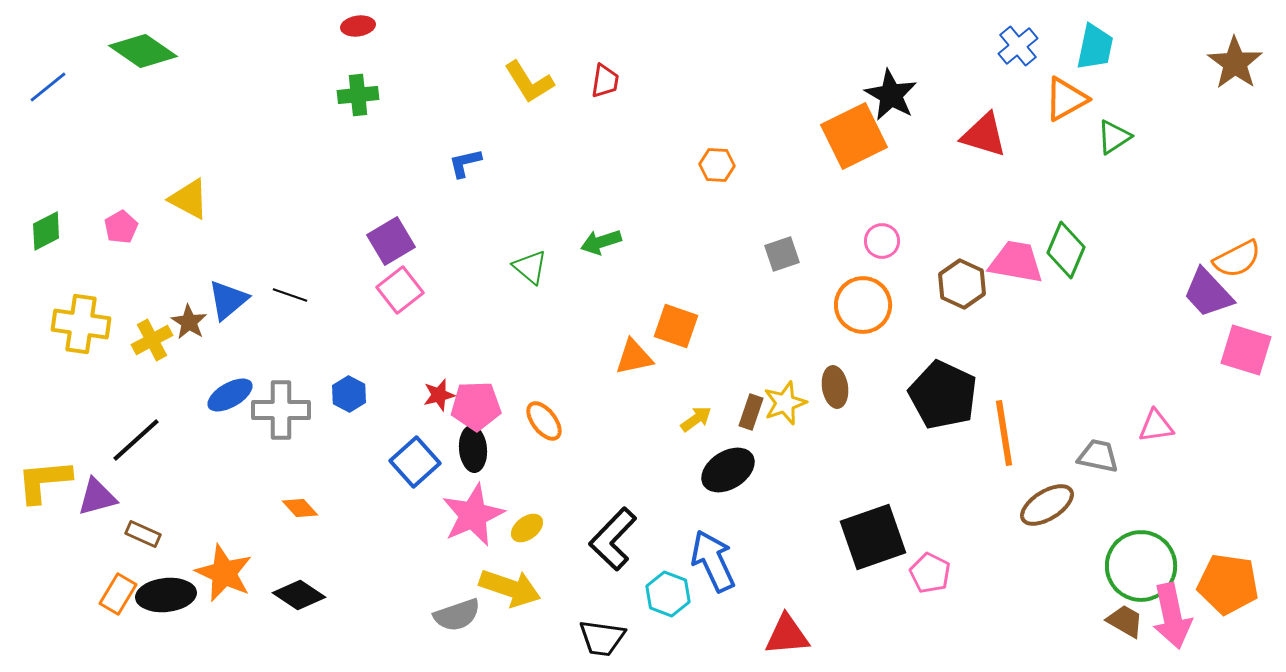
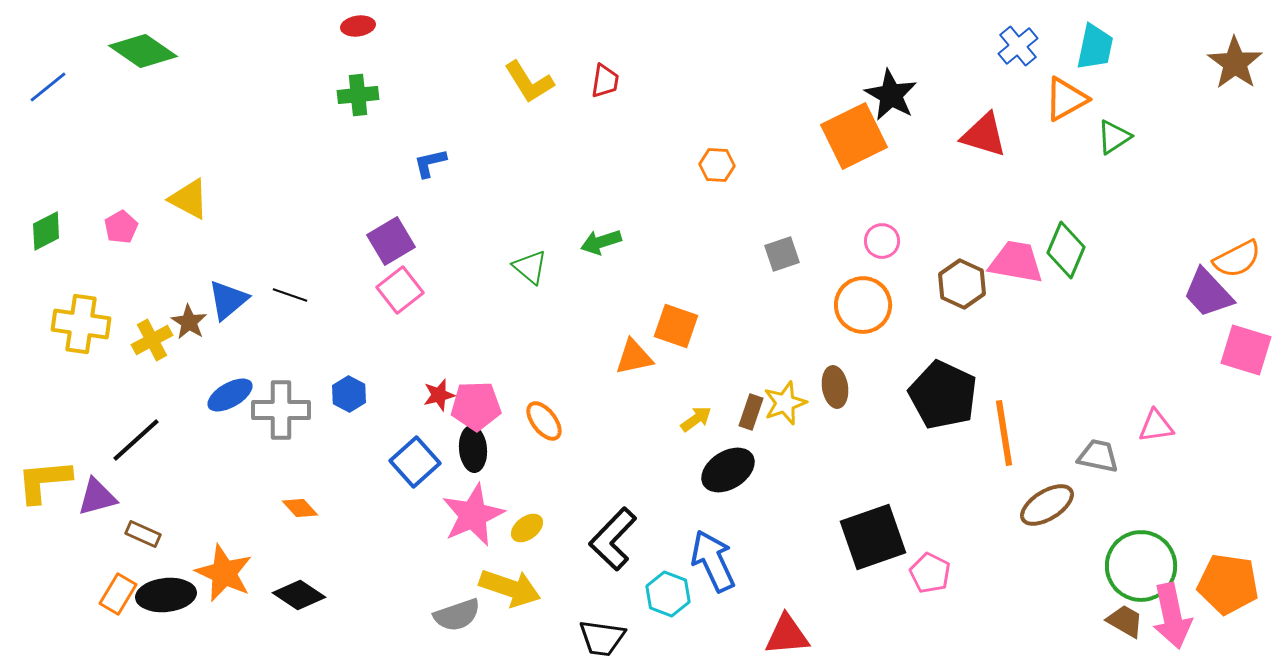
blue L-shape at (465, 163): moved 35 px left
